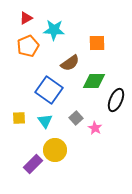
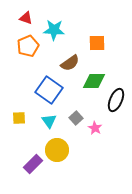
red triangle: rotated 48 degrees clockwise
cyan triangle: moved 4 px right
yellow circle: moved 2 px right
